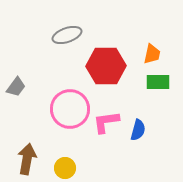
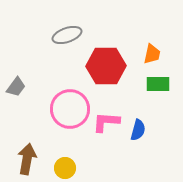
green rectangle: moved 2 px down
pink L-shape: rotated 12 degrees clockwise
